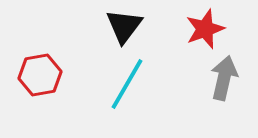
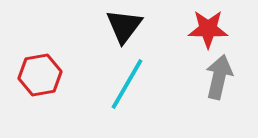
red star: moved 3 px right; rotated 21 degrees clockwise
gray arrow: moved 5 px left, 1 px up
